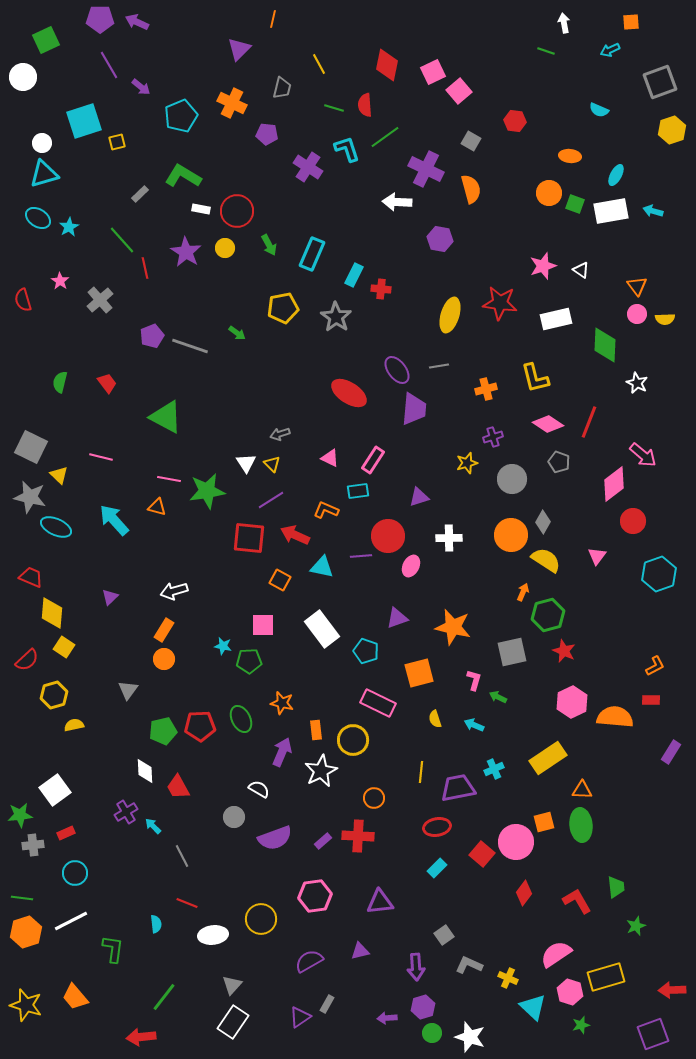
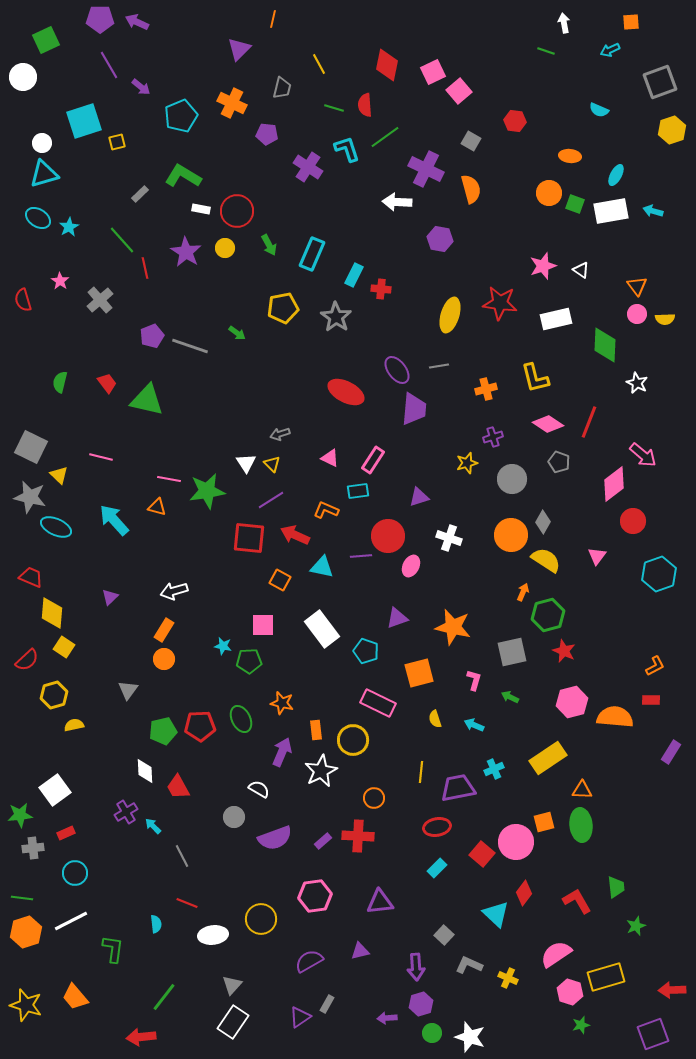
red ellipse at (349, 393): moved 3 px left, 1 px up; rotated 6 degrees counterclockwise
green triangle at (166, 417): moved 19 px left, 17 px up; rotated 15 degrees counterclockwise
white cross at (449, 538): rotated 20 degrees clockwise
green arrow at (498, 697): moved 12 px right
pink hexagon at (572, 702): rotated 12 degrees clockwise
gray cross at (33, 845): moved 3 px down
gray square at (444, 935): rotated 12 degrees counterclockwise
purple hexagon at (423, 1007): moved 2 px left, 3 px up
cyan triangle at (533, 1007): moved 37 px left, 93 px up
